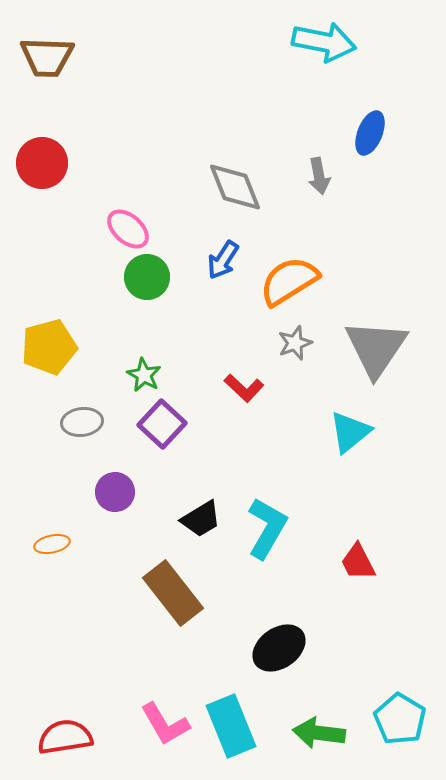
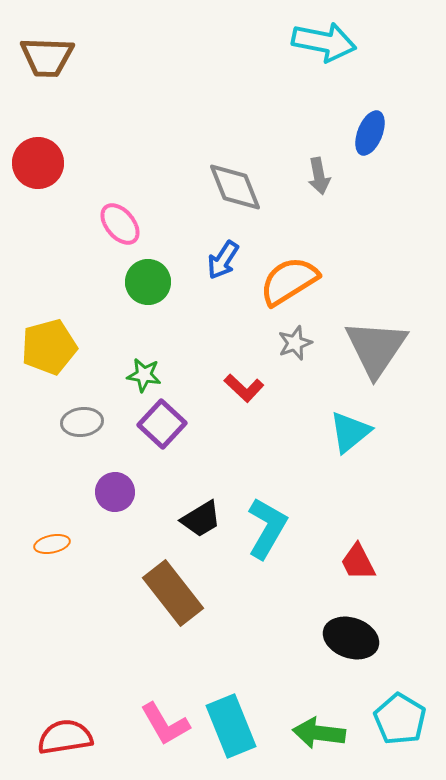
red circle: moved 4 px left
pink ellipse: moved 8 px left, 5 px up; rotated 9 degrees clockwise
green circle: moved 1 px right, 5 px down
green star: rotated 20 degrees counterclockwise
black ellipse: moved 72 px right, 10 px up; rotated 54 degrees clockwise
